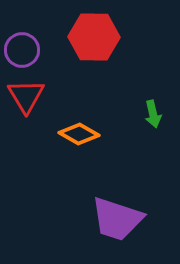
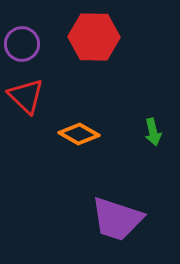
purple circle: moved 6 px up
red triangle: rotated 15 degrees counterclockwise
green arrow: moved 18 px down
